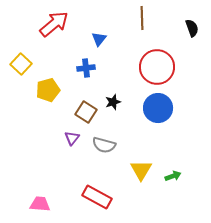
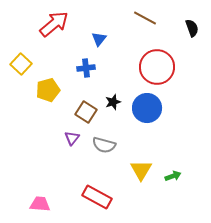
brown line: moved 3 px right; rotated 60 degrees counterclockwise
blue circle: moved 11 px left
